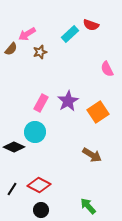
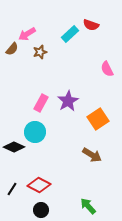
brown semicircle: moved 1 px right
orange square: moved 7 px down
